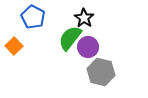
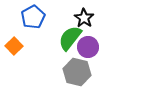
blue pentagon: rotated 15 degrees clockwise
gray hexagon: moved 24 px left
